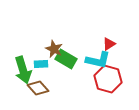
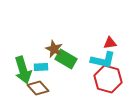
red triangle: moved 1 px right, 1 px up; rotated 24 degrees clockwise
cyan L-shape: moved 5 px right
cyan rectangle: moved 3 px down
